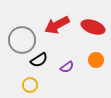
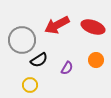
purple semicircle: moved 1 px down; rotated 24 degrees counterclockwise
